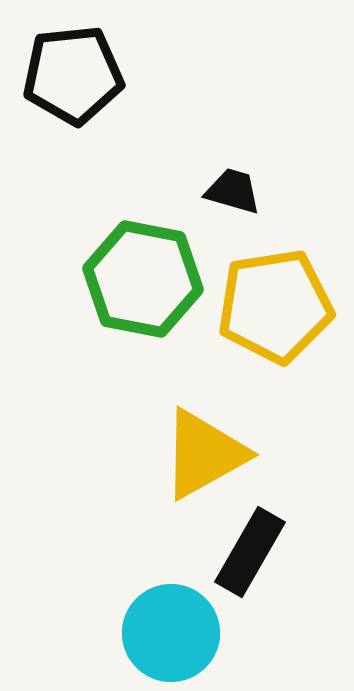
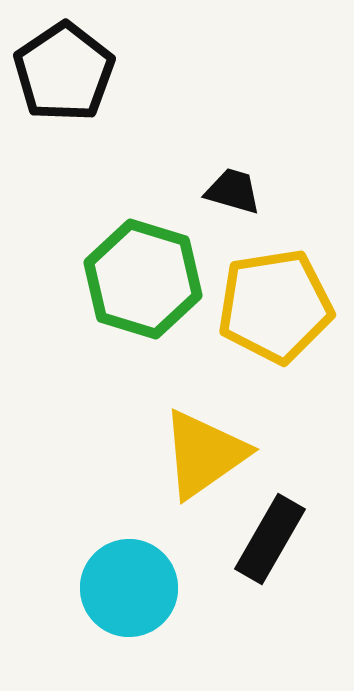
black pentagon: moved 9 px left, 3 px up; rotated 28 degrees counterclockwise
green hexagon: rotated 6 degrees clockwise
yellow triangle: rotated 6 degrees counterclockwise
black rectangle: moved 20 px right, 13 px up
cyan circle: moved 42 px left, 45 px up
